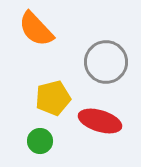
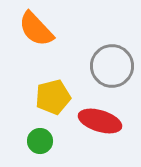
gray circle: moved 6 px right, 4 px down
yellow pentagon: moved 1 px up
